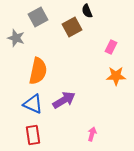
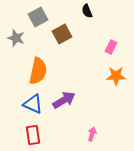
brown square: moved 10 px left, 7 px down
